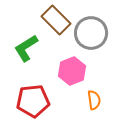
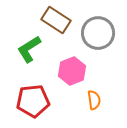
brown rectangle: rotated 12 degrees counterclockwise
gray circle: moved 7 px right
green L-shape: moved 3 px right, 1 px down
